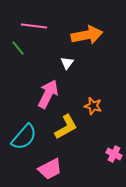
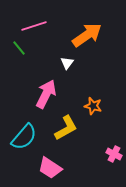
pink line: rotated 25 degrees counterclockwise
orange arrow: rotated 24 degrees counterclockwise
green line: moved 1 px right
pink arrow: moved 2 px left
yellow L-shape: moved 1 px down
pink trapezoid: moved 1 px up; rotated 60 degrees clockwise
